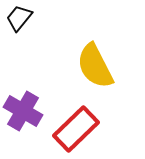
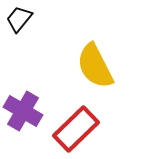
black trapezoid: moved 1 px down
